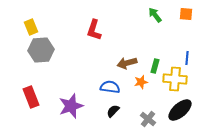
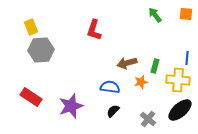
yellow cross: moved 3 px right, 1 px down
red rectangle: rotated 35 degrees counterclockwise
